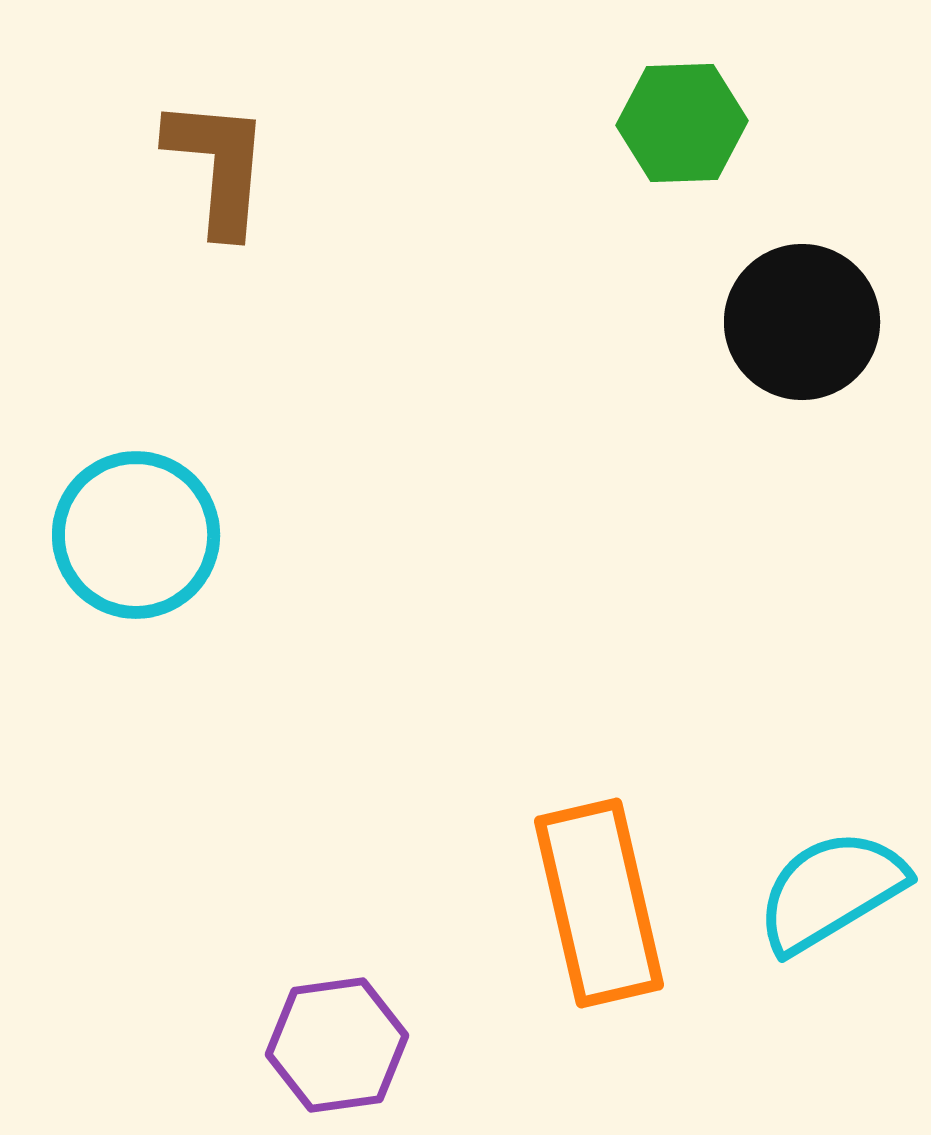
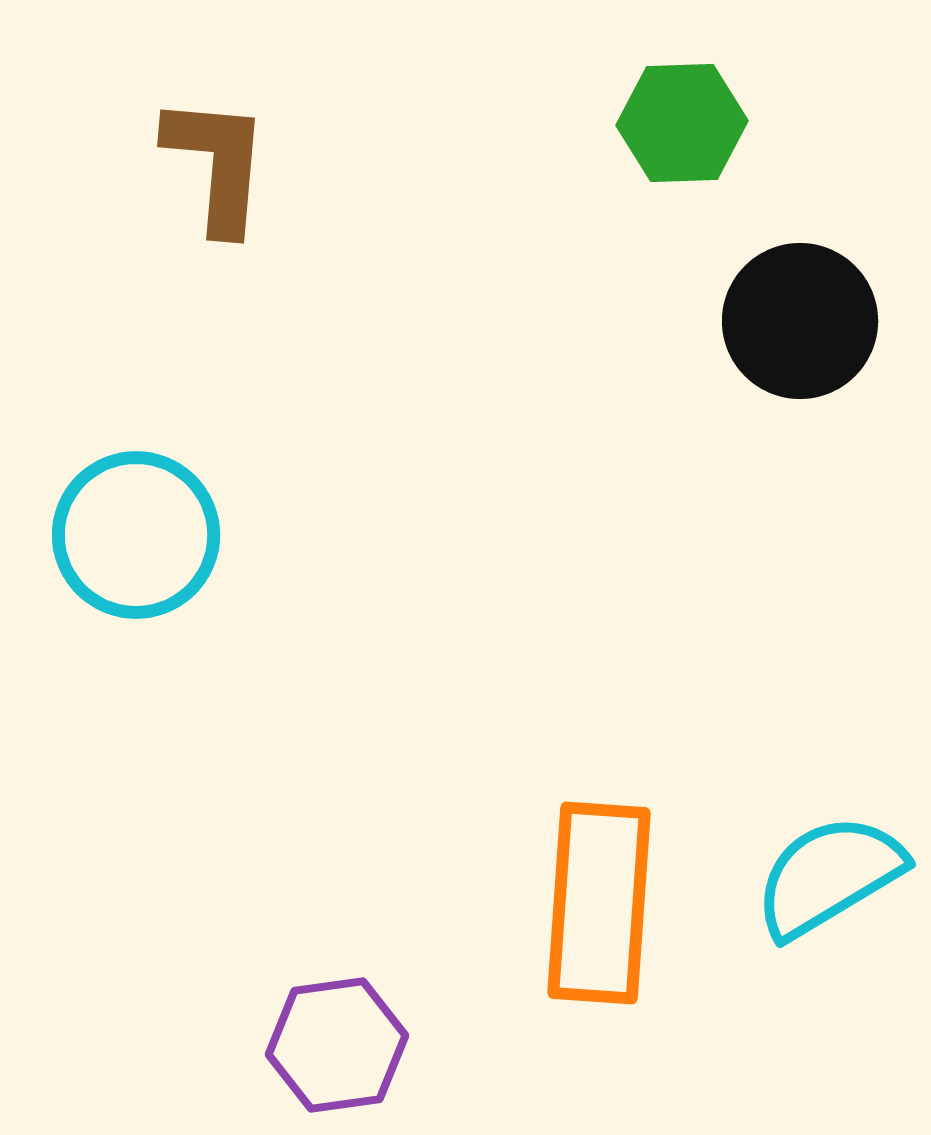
brown L-shape: moved 1 px left, 2 px up
black circle: moved 2 px left, 1 px up
cyan semicircle: moved 2 px left, 15 px up
orange rectangle: rotated 17 degrees clockwise
